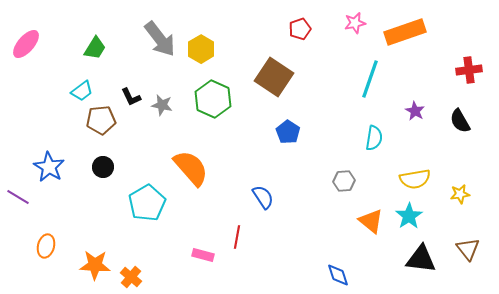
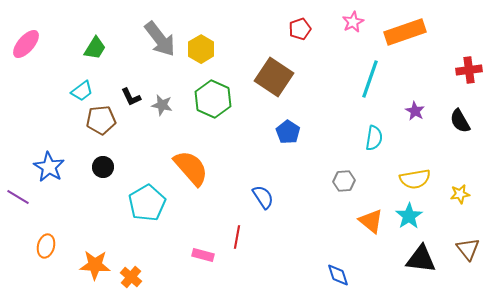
pink star: moved 2 px left, 1 px up; rotated 15 degrees counterclockwise
